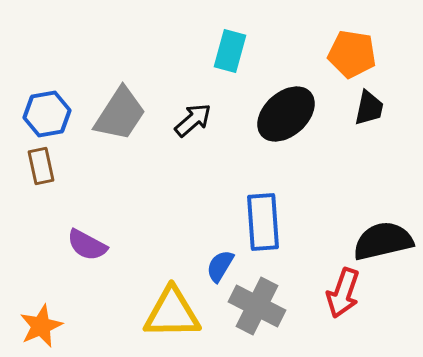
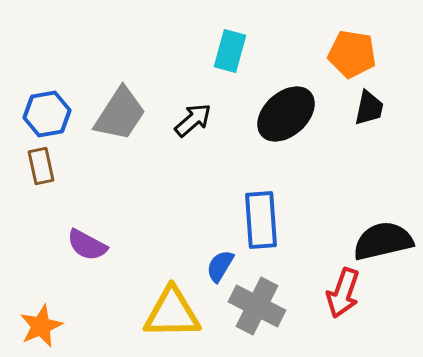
blue rectangle: moved 2 px left, 2 px up
